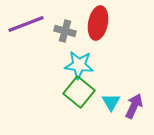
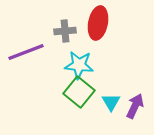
purple line: moved 28 px down
gray cross: rotated 20 degrees counterclockwise
purple arrow: moved 1 px right
